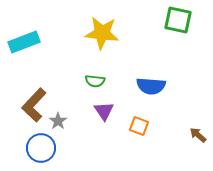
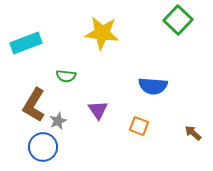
green square: rotated 32 degrees clockwise
cyan rectangle: moved 2 px right, 1 px down
green semicircle: moved 29 px left, 5 px up
blue semicircle: moved 2 px right
brown L-shape: rotated 12 degrees counterclockwise
purple triangle: moved 6 px left, 1 px up
gray star: rotated 12 degrees clockwise
brown arrow: moved 5 px left, 2 px up
blue circle: moved 2 px right, 1 px up
